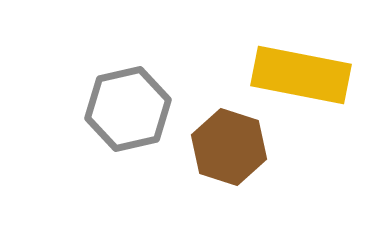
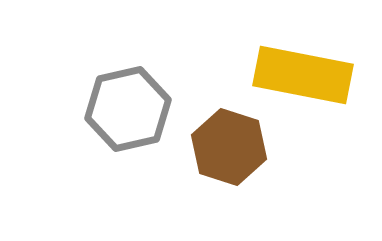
yellow rectangle: moved 2 px right
